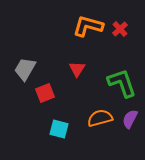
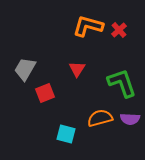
red cross: moved 1 px left, 1 px down
purple semicircle: rotated 114 degrees counterclockwise
cyan square: moved 7 px right, 5 px down
